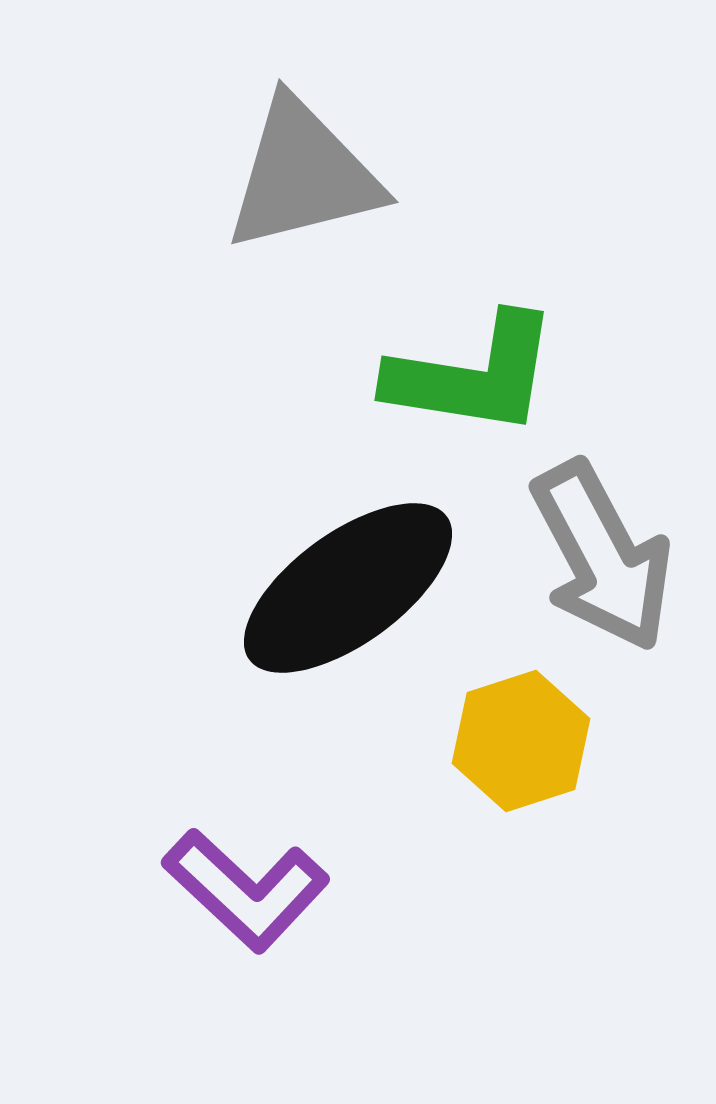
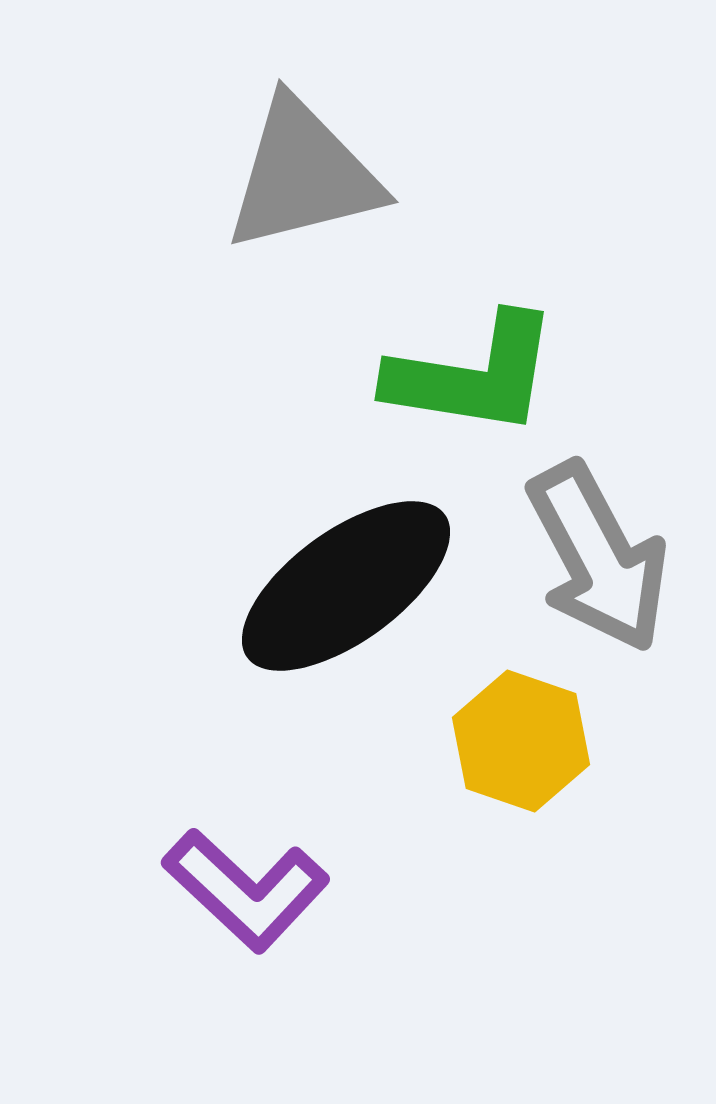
gray arrow: moved 4 px left, 1 px down
black ellipse: moved 2 px left, 2 px up
yellow hexagon: rotated 23 degrees counterclockwise
